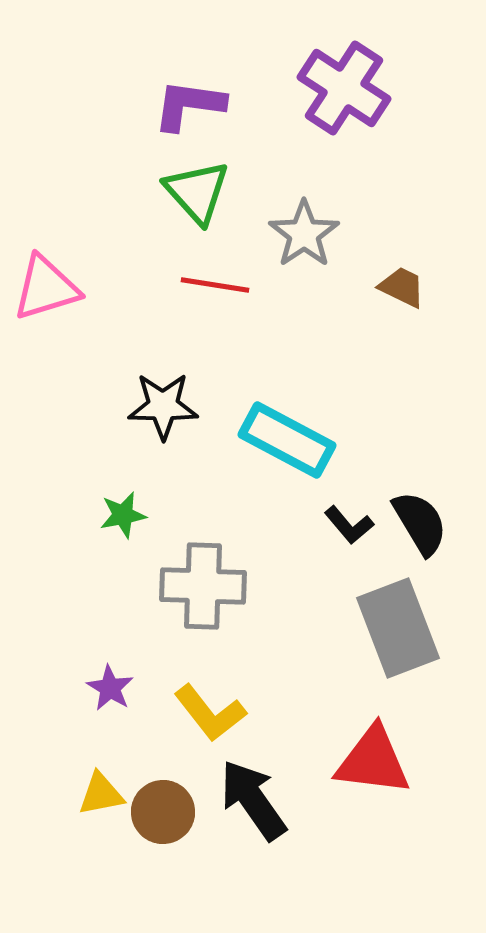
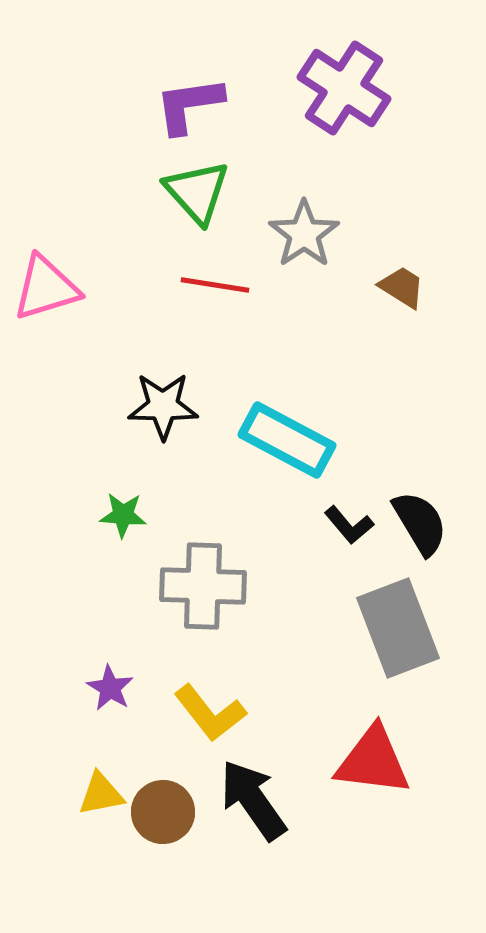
purple L-shape: rotated 16 degrees counterclockwise
brown trapezoid: rotated 6 degrees clockwise
green star: rotated 15 degrees clockwise
